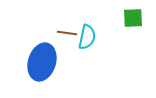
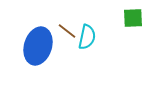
brown line: moved 2 px up; rotated 30 degrees clockwise
blue ellipse: moved 4 px left, 16 px up
